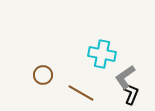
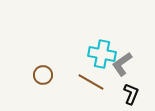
gray L-shape: moved 3 px left, 13 px up
brown line: moved 10 px right, 11 px up
